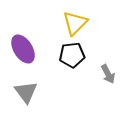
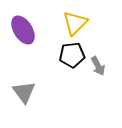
purple ellipse: moved 19 px up
gray arrow: moved 10 px left, 8 px up
gray triangle: moved 2 px left
